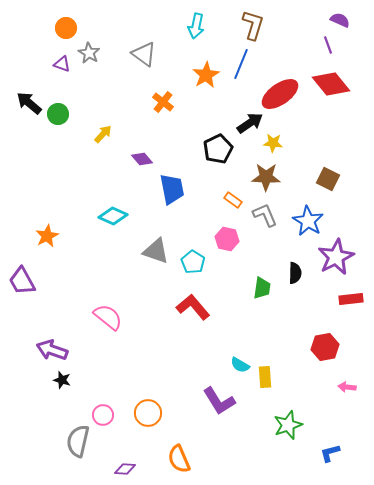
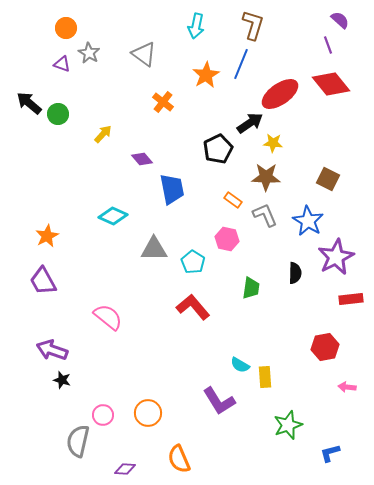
purple semicircle at (340, 20): rotated 18 degrees clockwise
gray triangle at (156, 251): moved 2 px left, 2 px up; rotated 20 degrees counterclockwise
purple trapezoid at (22, 281): moved 21 px right
green trapezoid at (262, 288): moved 11 px left
